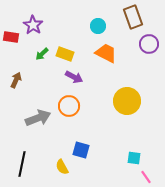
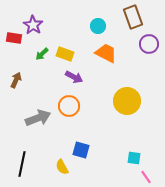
red rectangle: moved 3 px right, 1 px down
